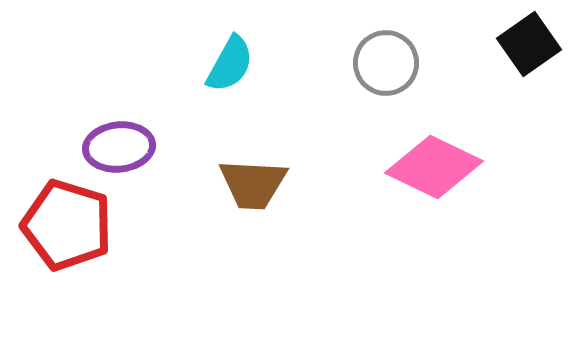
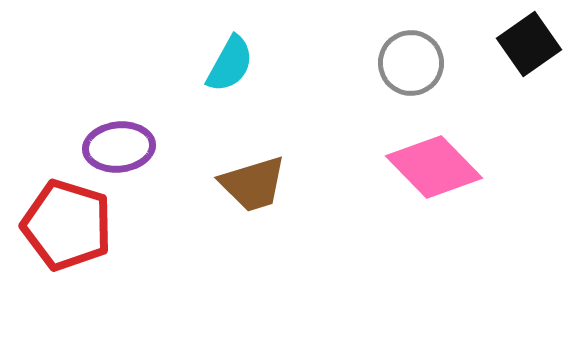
gray circle: moved 25 px right
pink diamond: rotated 20 degrees clockwise
brown trapezoid: rotated 20 degrees counterclockwise
